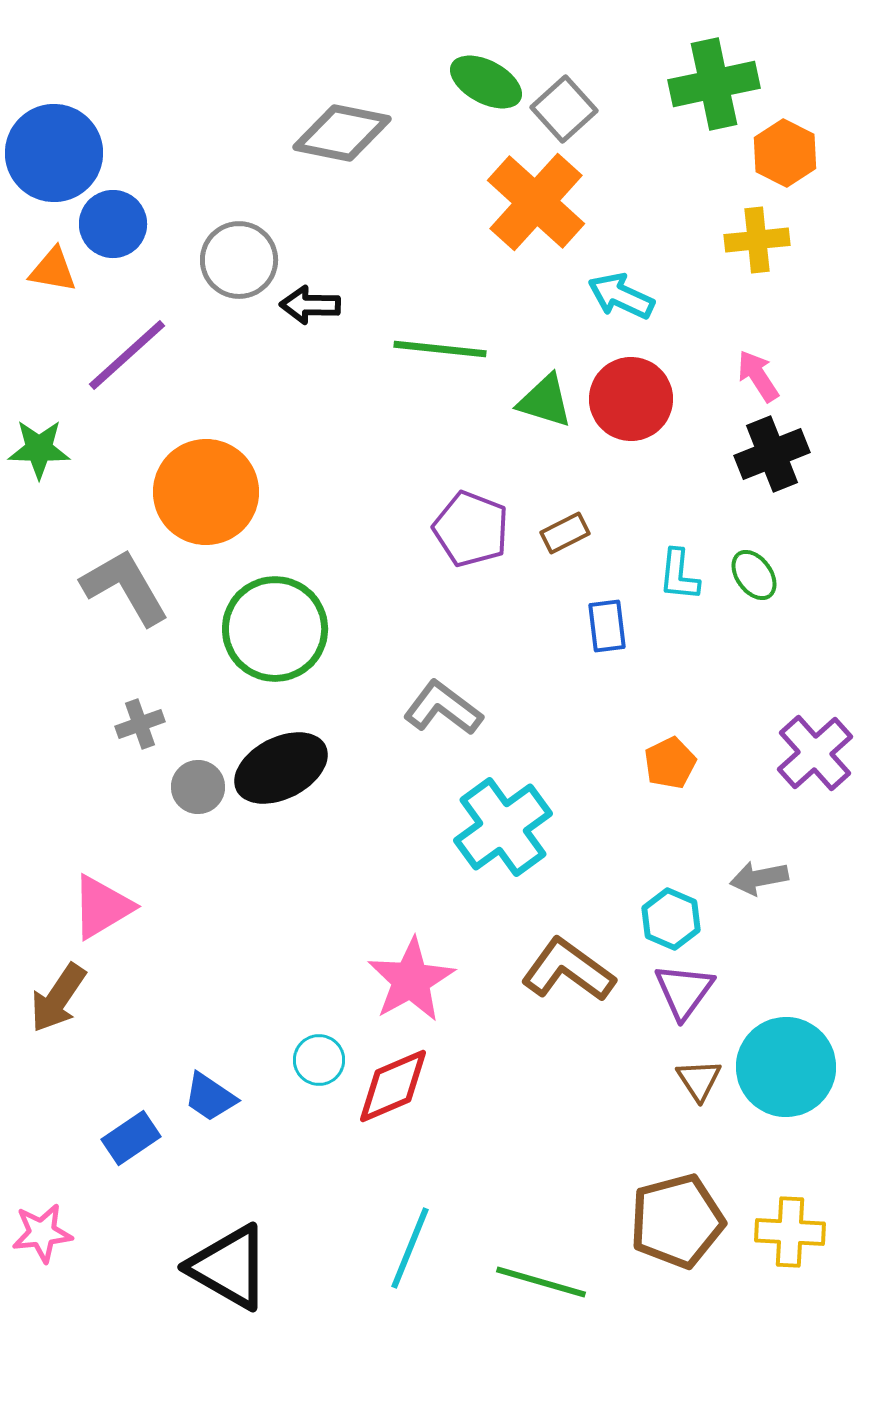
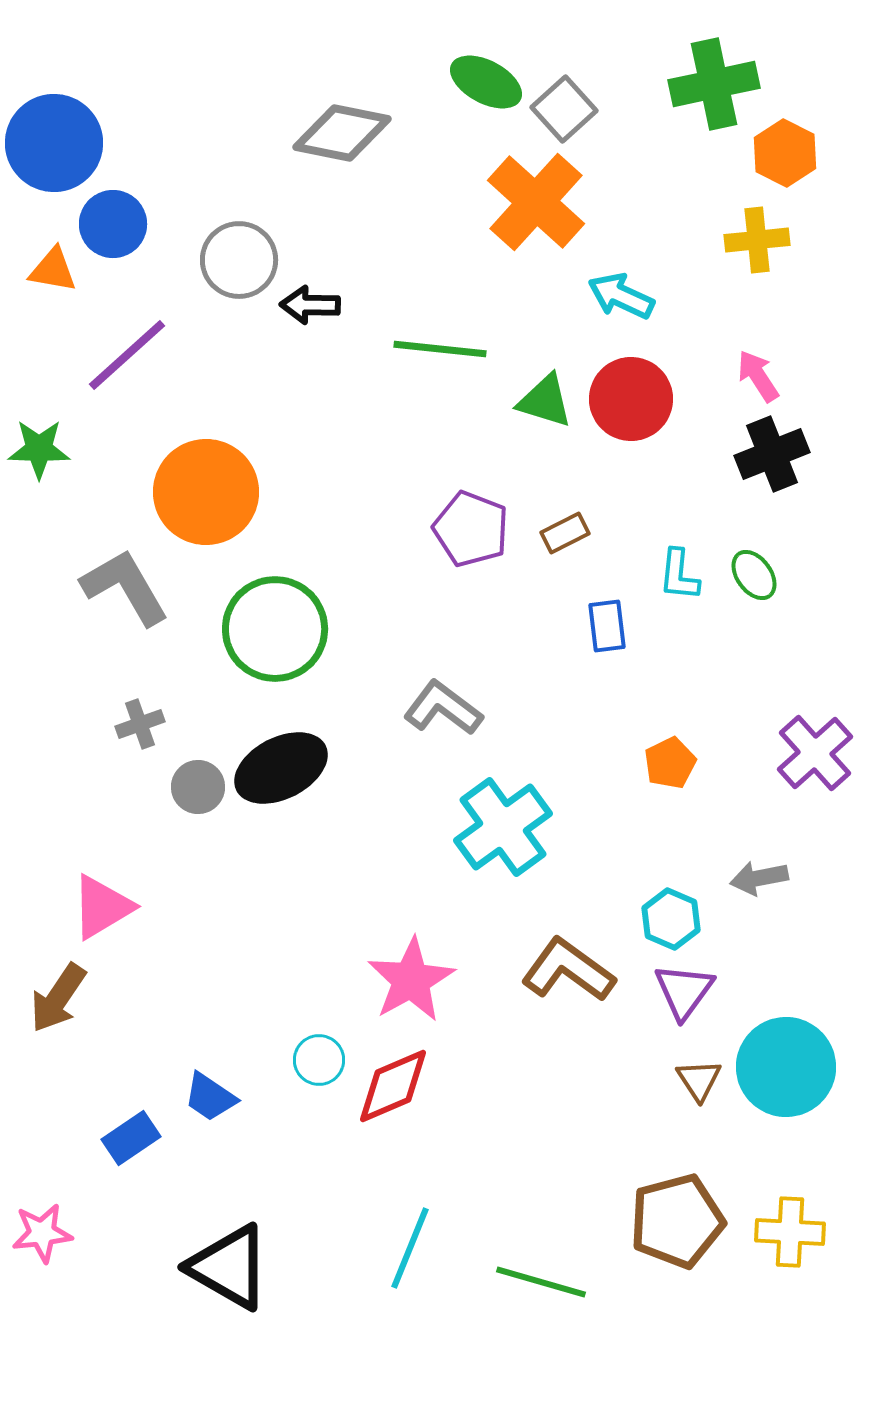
blue circle at (54, 153): moved 10 px up
